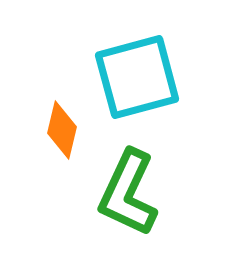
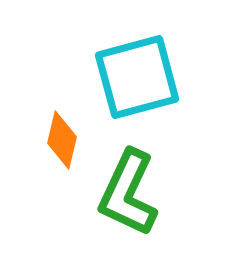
orange diamond: moved 10 px down
